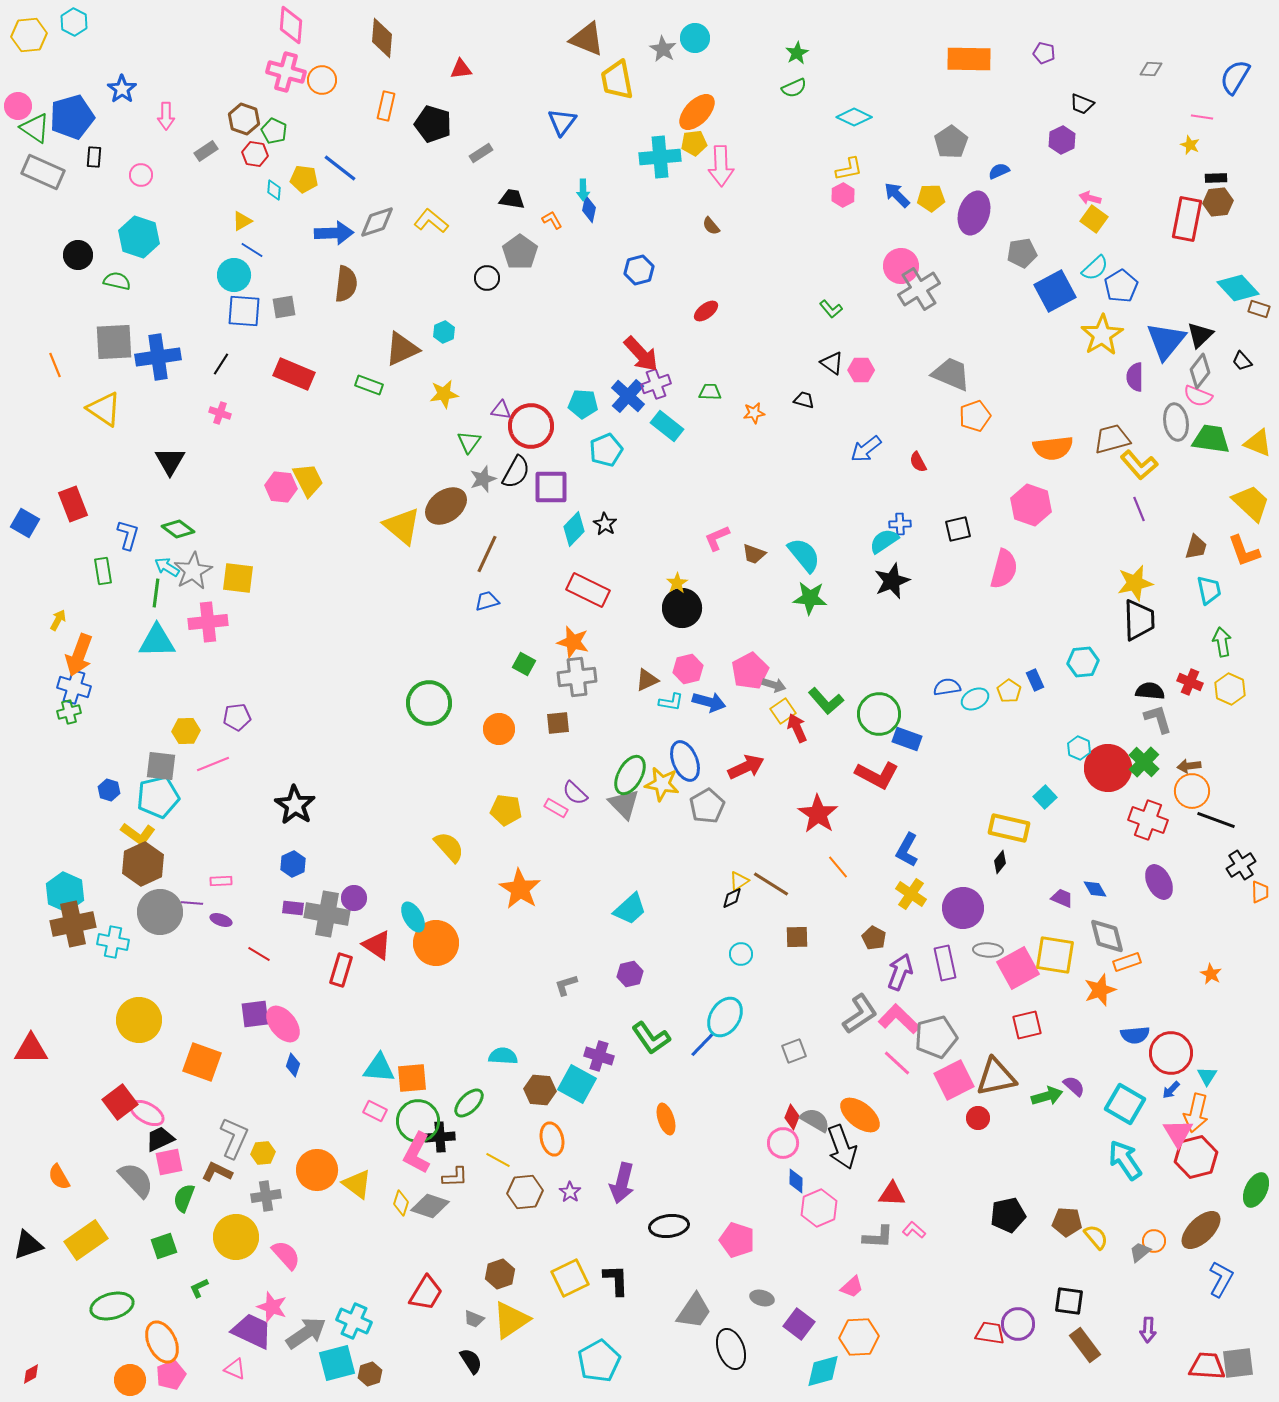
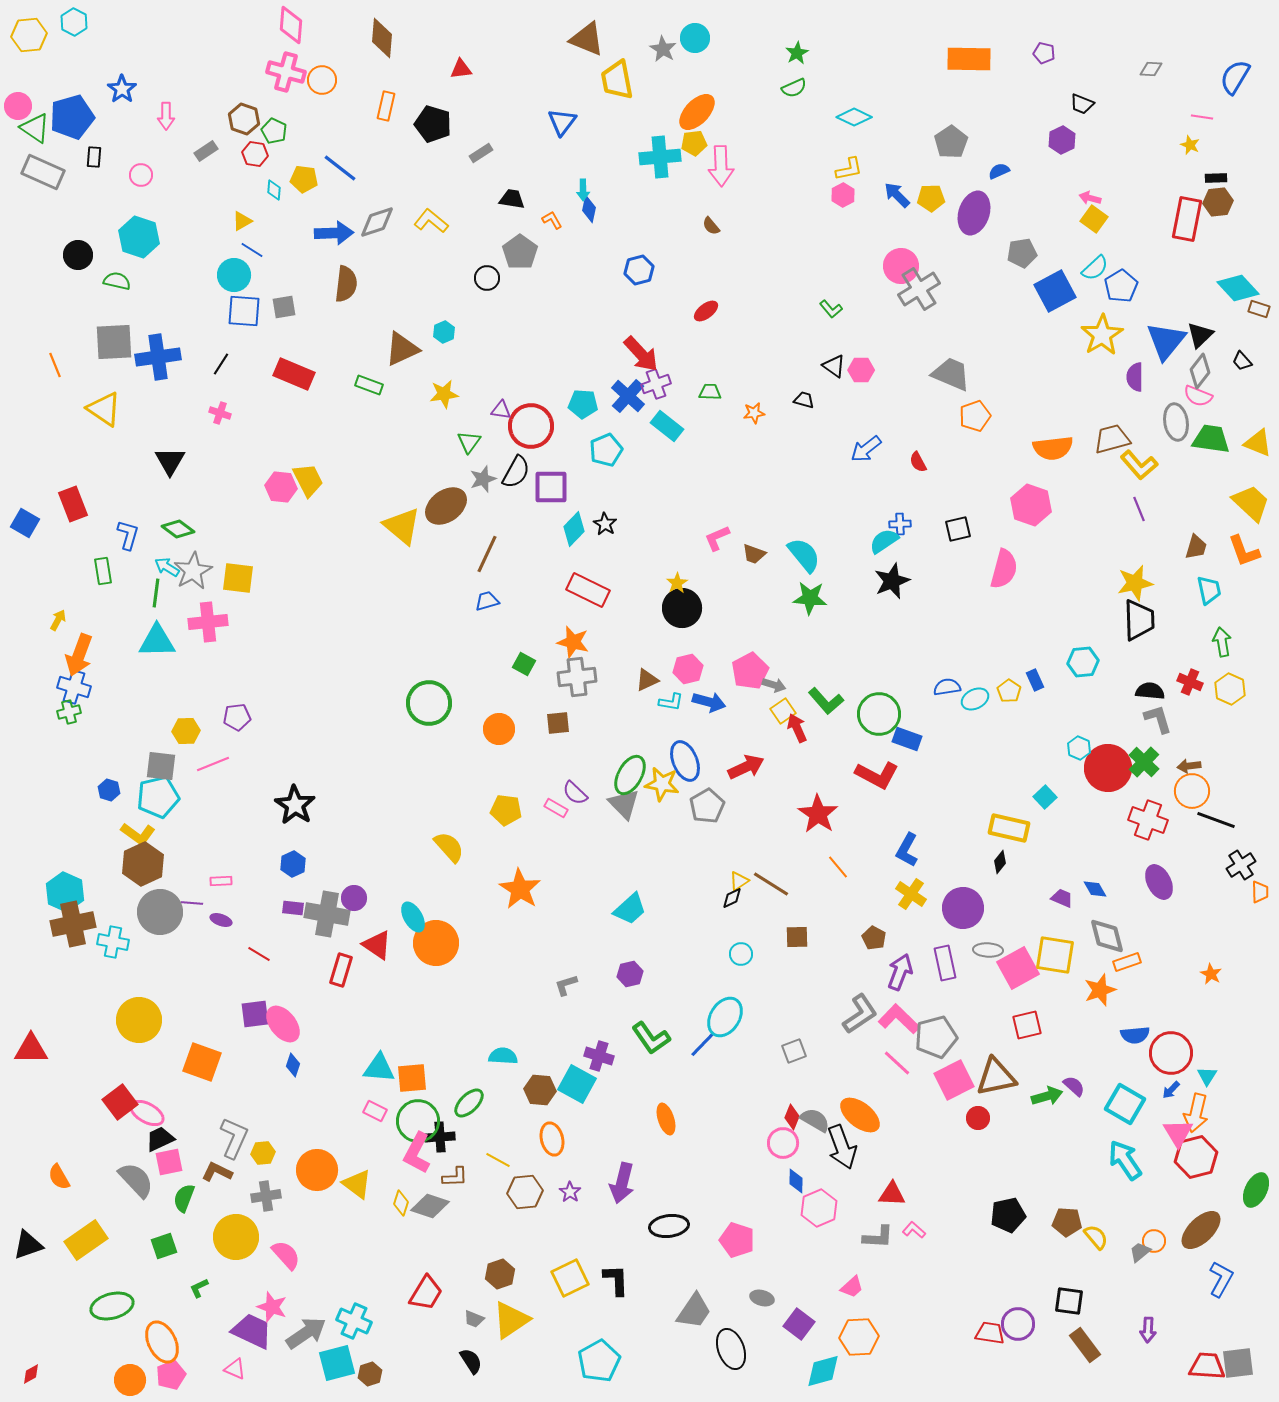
black triangle at (832, 363): moved 2 px right, 3 px down
